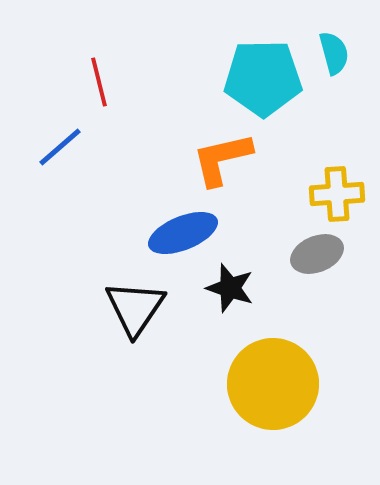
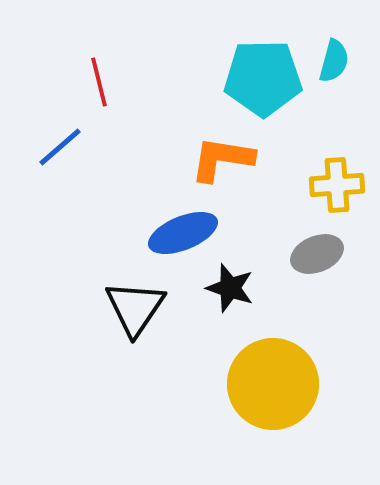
cyan semicircle: moved 8 px down; rotated 30 degrees clockwise
orange L-shape: rotated 22 degrees clockwise
yellow cross: moved 9 px up
